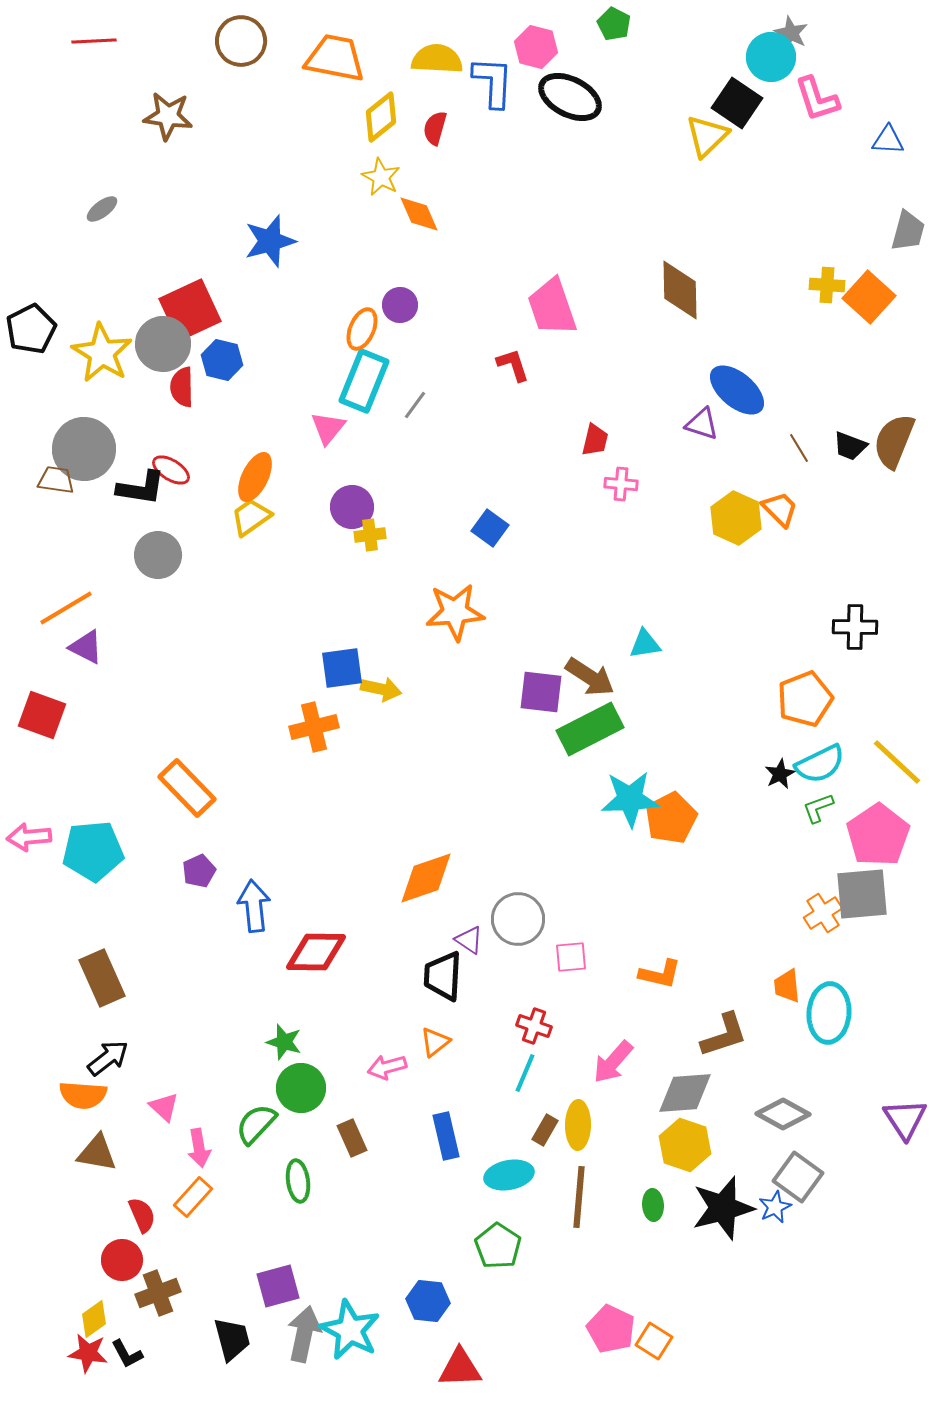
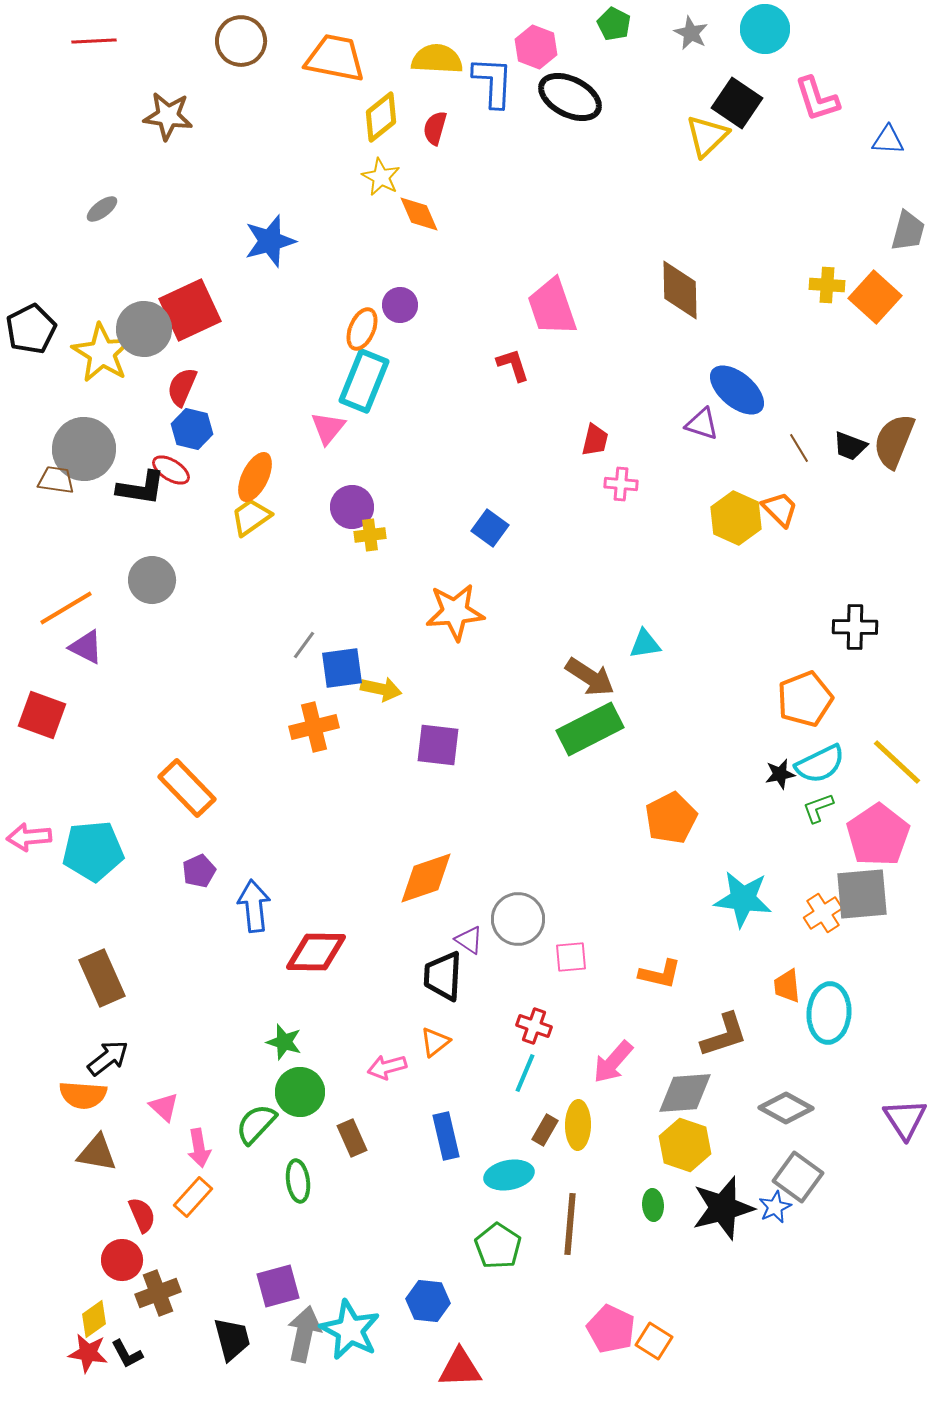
gray star at (791, 33): moved 100 px left
pink hexagon at (536, 47): rotated 6 degrees clockwise
cyan circle at (771, 57): moved 6 px left, 28 px up
orange square at (869, 297): moved 6 px right
gray circle at (163, 344): moved 19 px left, 15 px up
blue hexagon at (222, 360): moved 30 px left, 69 px down
red semicircle at (182, 387): rotated 24 degrees clockwise
gray line at (415, 405): moved 111 px left, 240 px down
gray circle at (158, 555): moved 6 px left, 25 px down
purple square at (541, 692): moved 103 px left, 53 px down
black star at (780, 774): rotated 16 degrees clockwise
cyan star at (630, 799): moved 113 px right, 100 px down; rotated 10 degrees clockwise
green circle at (301, 1088): moved 1 px left, 4 px down
gray diamond at (783, 1114): moved 3 px right, 6 px up
brown line at (579, 1197): moved 9 px left, 27 px down
